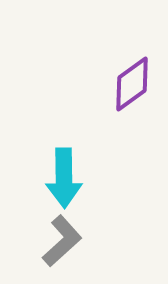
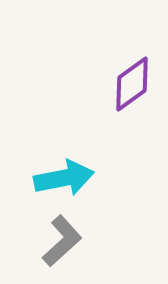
cyan arrow: rotated 100 degrees counterclockwise
